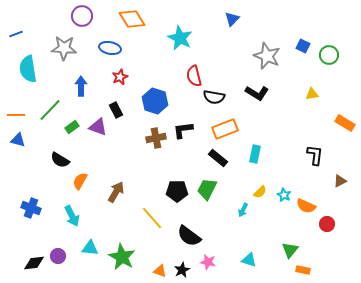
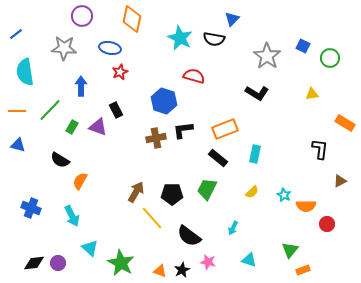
orange diamond at (132, 19): rotated 44 degrees clockwise
blue line at (16, 34): rotated 16 degrees counterclockwise
green circle at (329, 55): moved 1 px right, 3 px down
gray star at (267, 56): rotated 12 degrees clockwise
cyan semicircle at (28, 69): moved 3 px left, 3 px down
red semicircle at (194, 76): rotated 120 degrees clockwise
red star at (120, 77): moved 5 px up
black semicircle at (214, 97): moved 58 px up
blue hexagon at (155, 101): moved 9 px right
orange line at (16, 115): moved 1 px right, 4 px up
green rectangle at (72, 127): rotated 24 degrees counterclockwise
blue triangle at (18, 140): moved 5 px down
black L-shape at (315, 155): moved 5 px right, 6 px up
black pentagon at (177, 191): moved 5 px left, 3 px down
brown arrow at (116, 192): moved 20 px right
yellow semicircle at (260, 192): moved 8 px left
orange semicircle at (306, 206): rotated 24 degrees counterclockwise
cyan arrow at (243, 210): moved 10 px left, 18 px down
cyan triangle at (90, 248): rotated 36 degrees clockwise
purple circle at (58, 256): moved 7 px down
green star at (122, 257): moved 1 px left, 6 px down
orange rectangle at (303, 270): rotated 32 degrees counterclockwise
